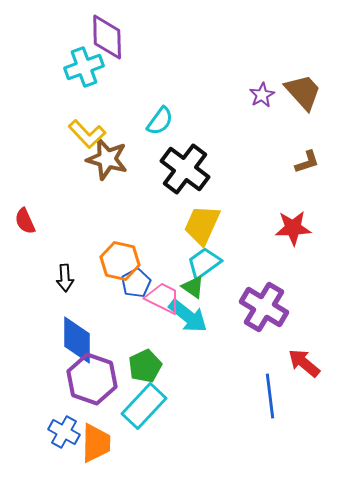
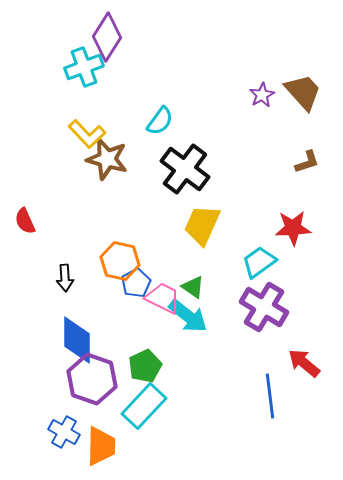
purple diamond: rotated 33 degrees clockwise
cyan trapezoid: moved 55 px right, 1 px up
orange trapezoid: moved 5 px right, 3 px down
